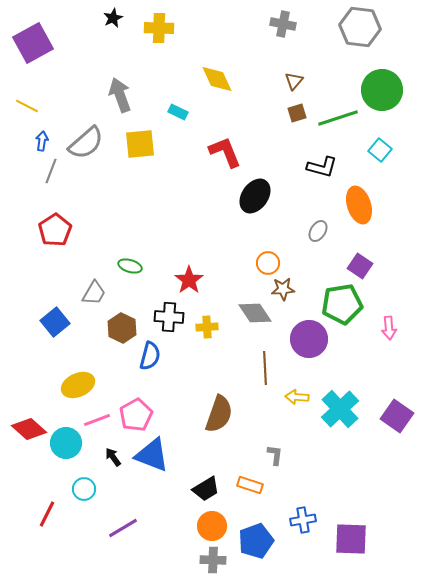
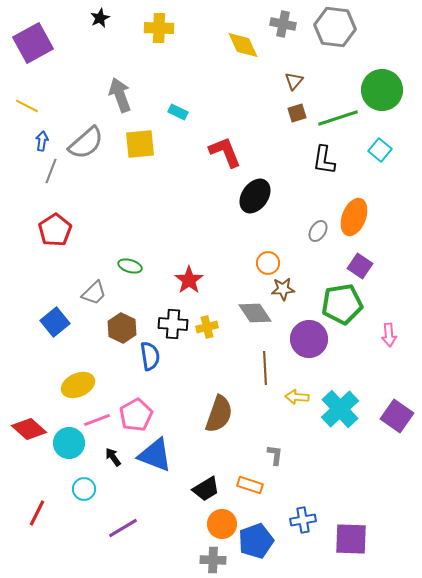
black star at (113, 18): moved 13 px left
gray hexagon at (360, 27): moved 25 px left
yellow diamond at (217, 79): moved 26 px right, 34 px up
black L-shape at (322, 167): moved 2 px right, 7 px up; rotated 84 degrees clockwise
orange ellipse at (359, 205): moved 5 px left, 12 px down; rotated 39 degrees clockwise
gray trapezoid at (94, 293): rotated 16 degrees clockwise
black cross at (169, 317): moved 4 px right, 7 px down
yellow cross at (207, 327): rotated 10 degrees counterclockwise
pink arrow at (389, 328): moved 7 px down
blue semicircle at (150, 356): rotated 24 degrees counterclockwise
cyan circle at (66, 443): moved 3 px right
blue triangle at (152, 455): moved 3 px right
red line at (47, 514): moved 10 px left, 1 px up
orange circle at (212, 526): moved 10 px right, 2 px up
